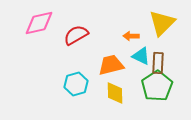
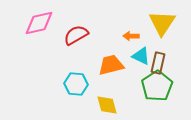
yellow triangle: rotated 12 degrees counterclockwise
brown rectangle: rotated 10 degrees clockwise
cyan hexagon: rotated 20 degrees clockwise
yellow diamond: moved 8 px left, 12 px down; rotated 15 degrees counterclockwise
